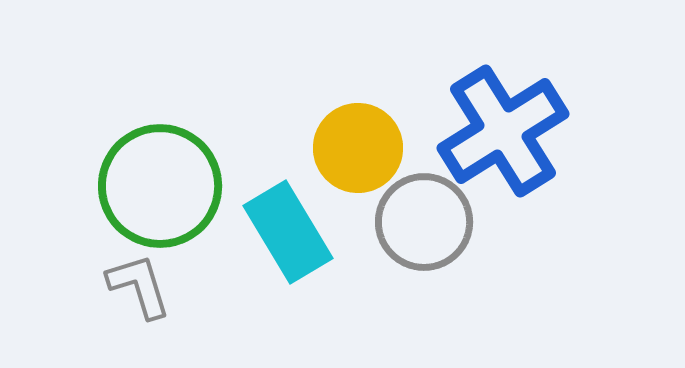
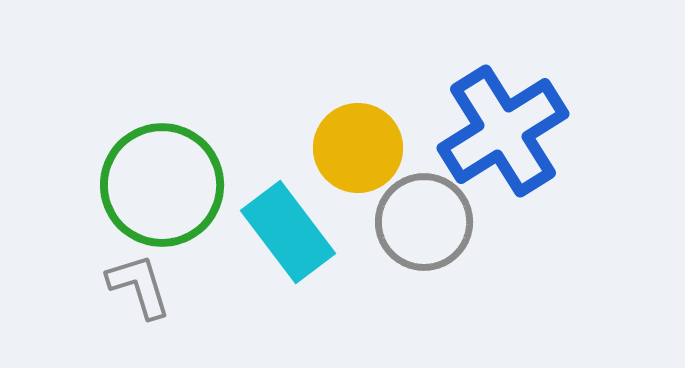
green circle: moved 2 px right, 1 px up
cyan rectangle: rotated 6 degrees counterclockwise
